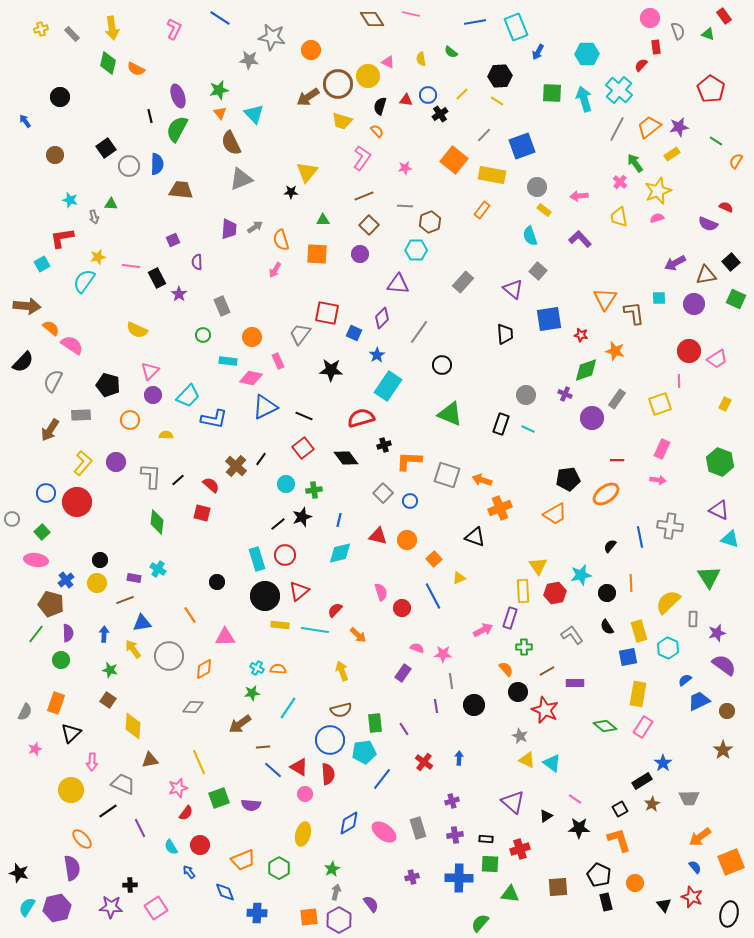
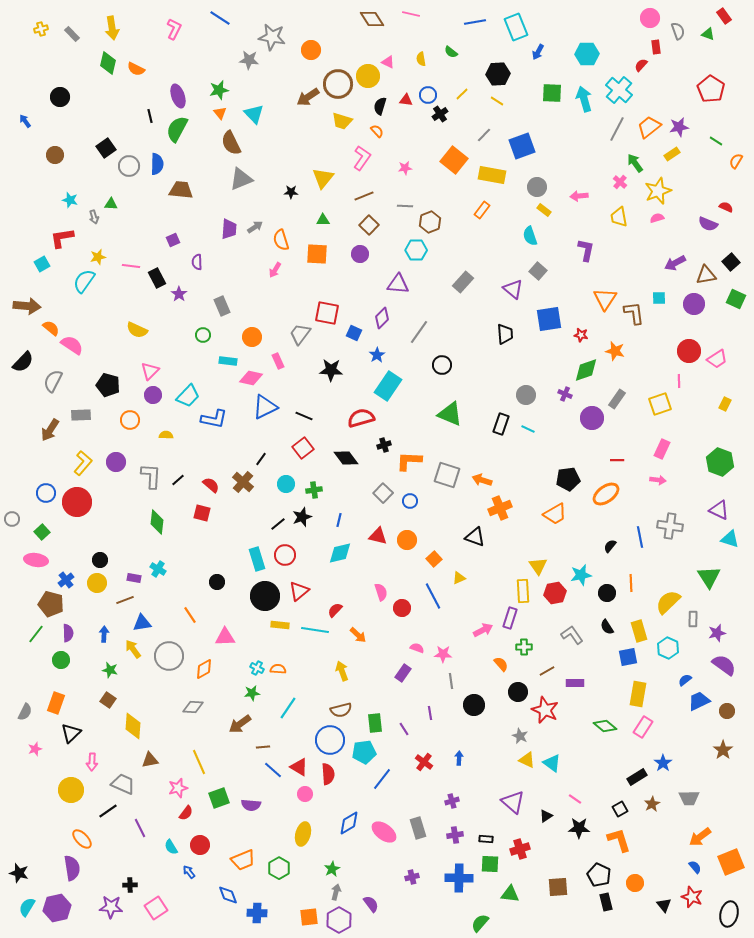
black hexagon at (500, 76): moved 2 px left, 2 px up
yellow triangle at (307, 172): moved 16 px right, 6 px down
purple L-shape at (580, 239): moved 6 px right, 11 px down; rotated 55 degrees clockwise
brown cross at (236, 466): moved 7 px right, 16 px down
orange semicircle at (506, 669): moved 5 px left, 5 px up
purple line at (436, 706): moved 6 px left, 7 px down
black rectangle at (642, 781): moved 5 px left, 4 px up
blue diamond at (225, 892): moved 3 px right, 3 px down
